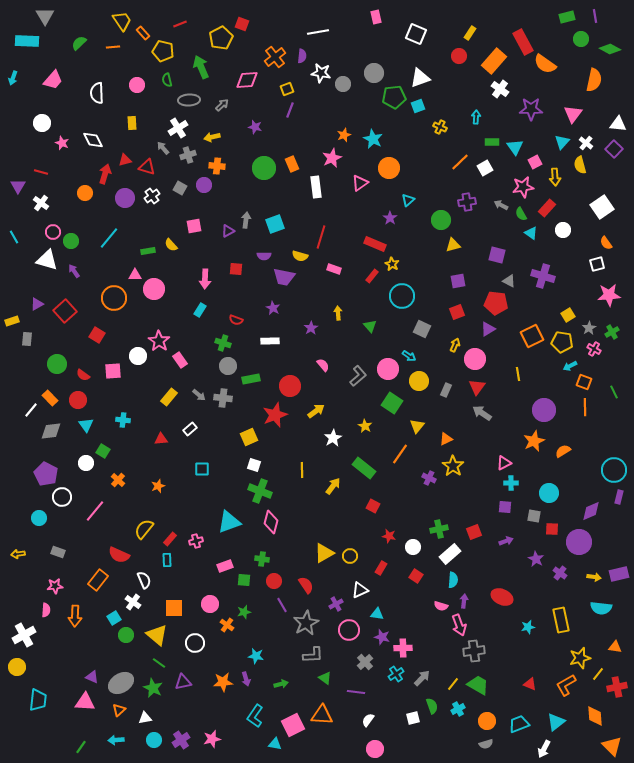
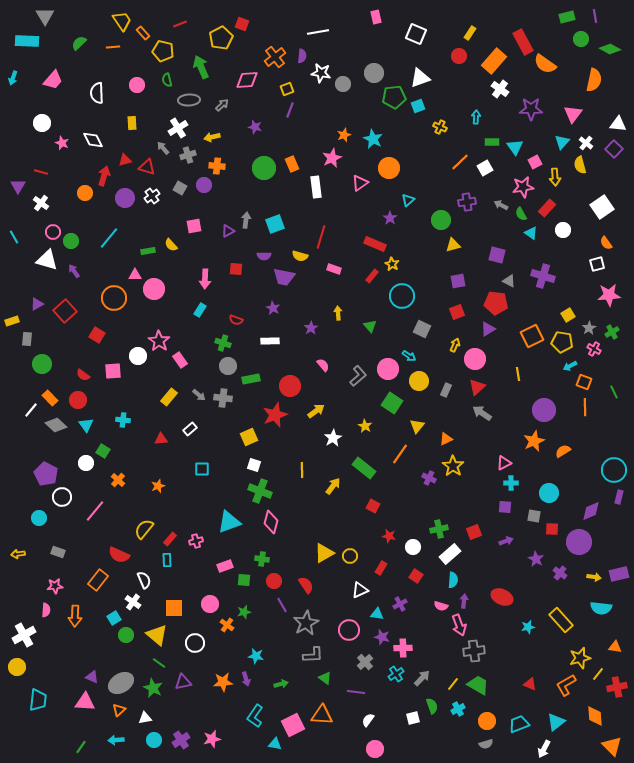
red arrow at (105, 174): moved 1 px left, 2 px down
green circle at (57, 364): moved 15 px left
red triangle at (477, 387): rotated 12 degrees clockwise
gray diamond at (51, 431): moved 5 px right, 6 px up; rotated 50 degrees clockwise
purple cross at (336, 604): moved 64 px right
yellow rectangle at (561, 620): rotated 30 degrees counterclockwise
